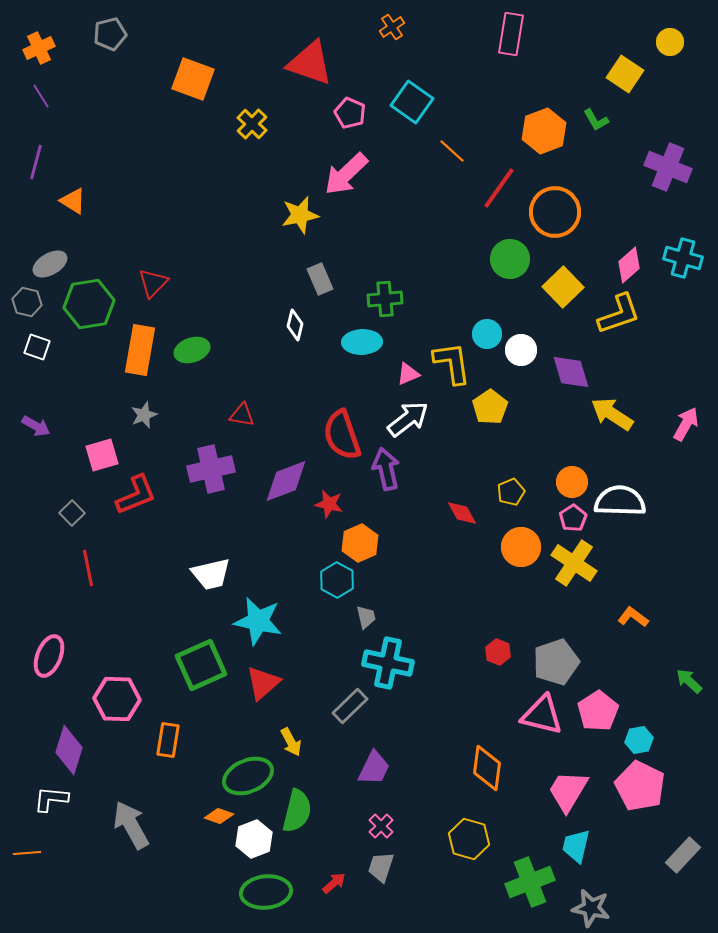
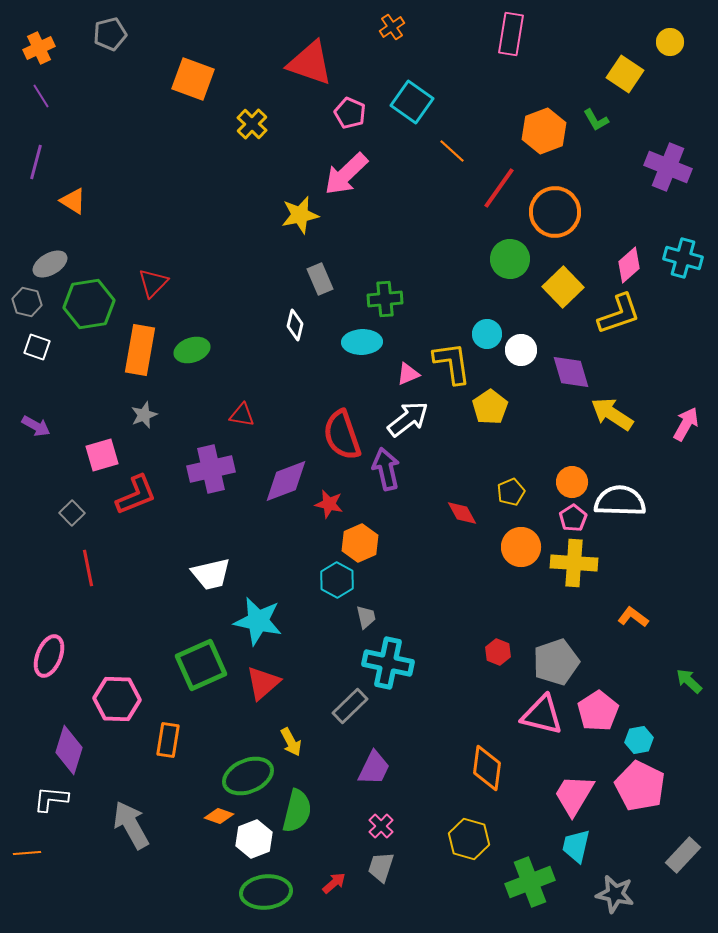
yellow cross at (574, 563): rotated 30 degrees counterclockwise
pink trapezoid at (568, 791): moved 6 px right, 4 px down
gray star at (591, 908): moved 24 px right, 14 px up
